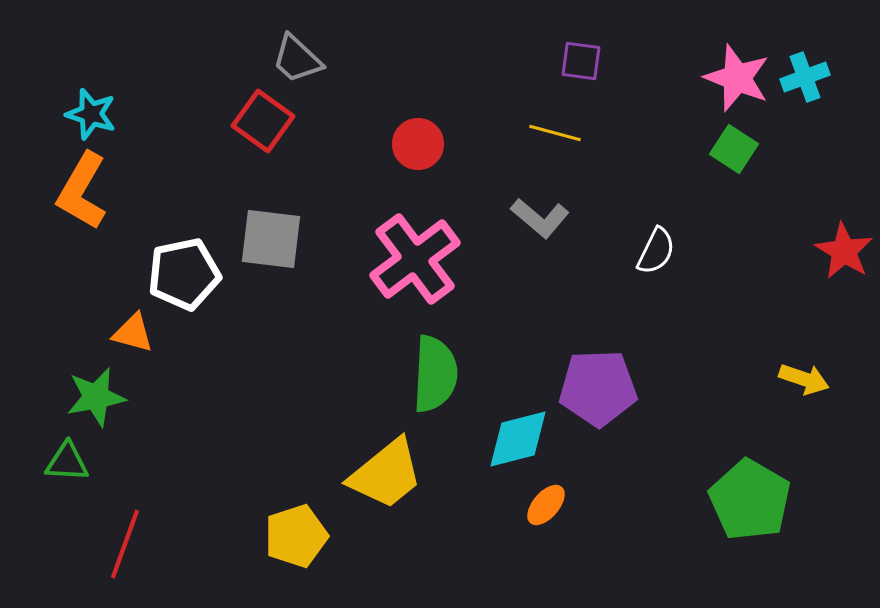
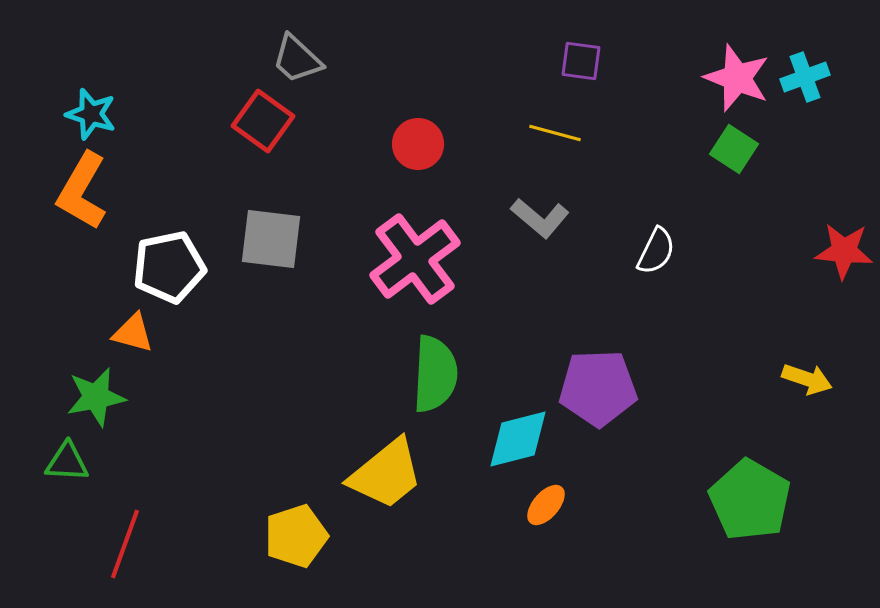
red star: rotated 26 degrees counterclockwise
white pentagon: moved 15 px left, 7 px up
yellow arrow: moved 3 px right
